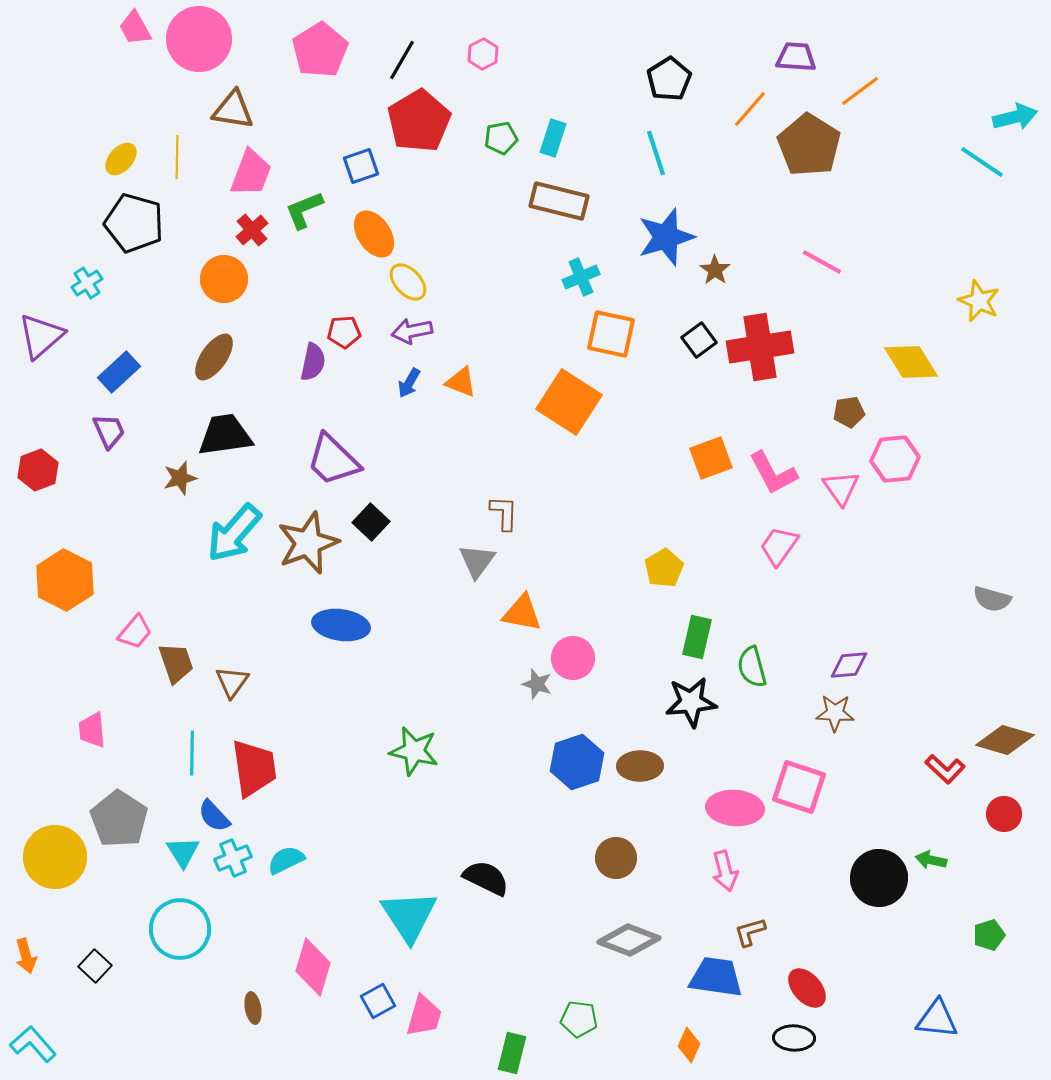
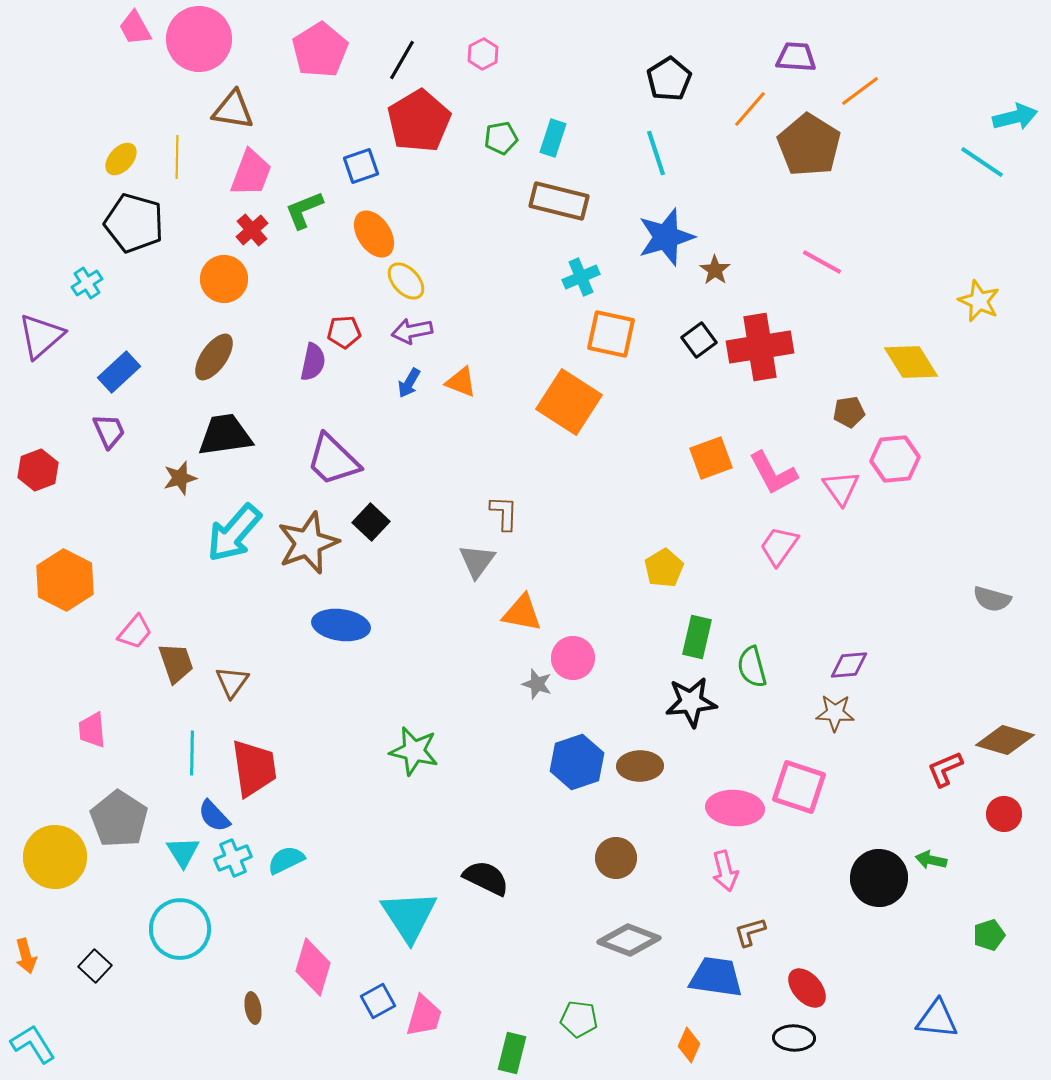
yellow ellipse at (408, 282): moved 2 px left, 1 px up
red L-shape at (945, 769): rotated 114 degrees clockwise
cyan L-shape at (33, 1044): rotated 9 degrees clockwise
